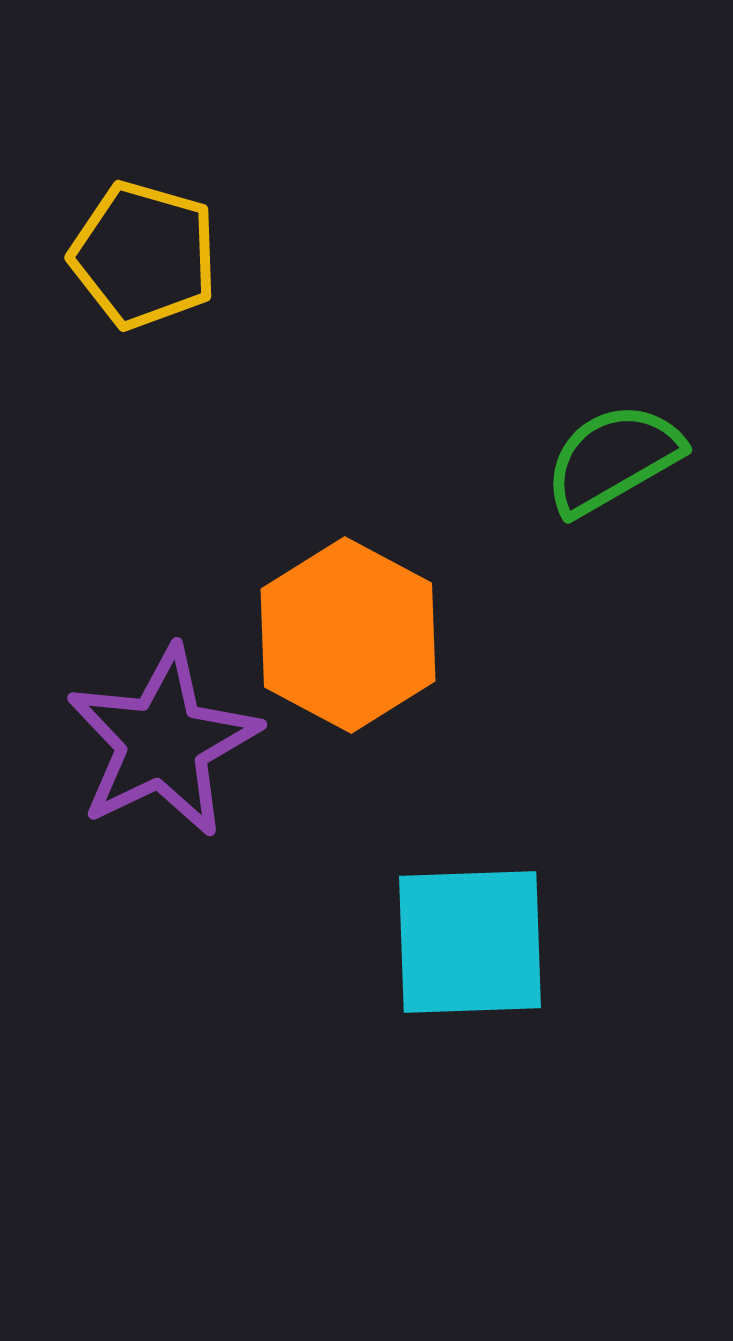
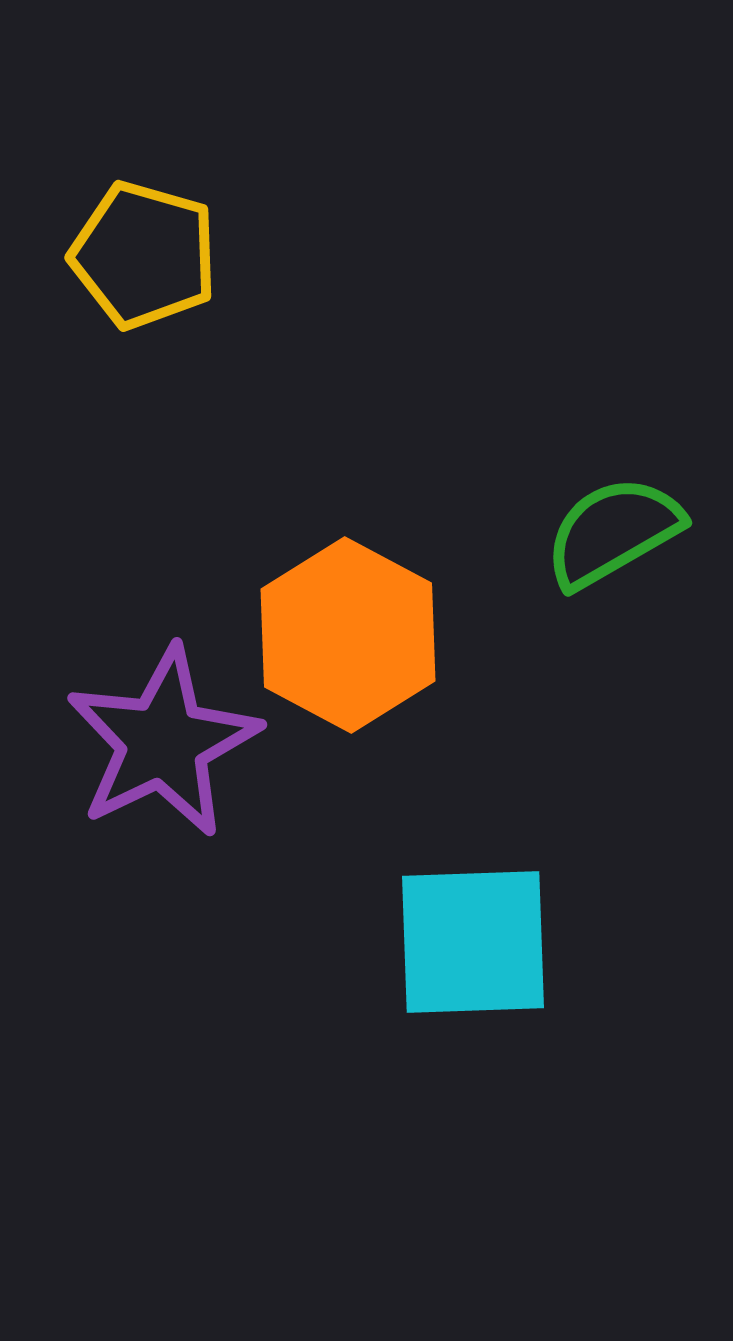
green semicircle: moved 73 px down
cyan square: moved 3 px right
